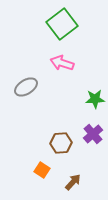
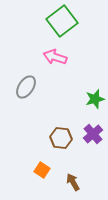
green square: moved 3 px up
pink arrow: moved 7 px left, 6 px up
gray ellipse: rotated 25 degrees counterclockwise
green star: rotated 12 degrees counterclockwise
brown hexagon: moved 5 px up; rotated 10 degrees clockwise
brown arrow: rotated 72 degrees counterclockwise
